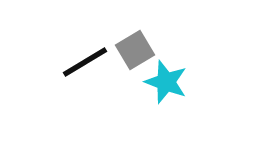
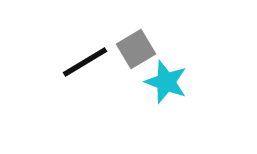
gray square: moved 1 px right, 1 px up
